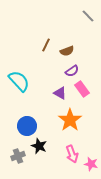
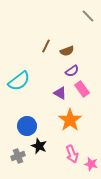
brown line: moved 1 px down
cyan semicircle: rotated 95 degrees clockwise
